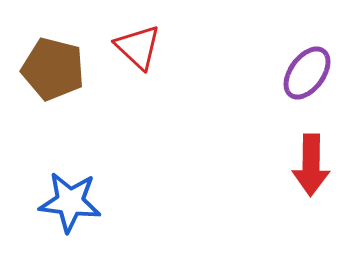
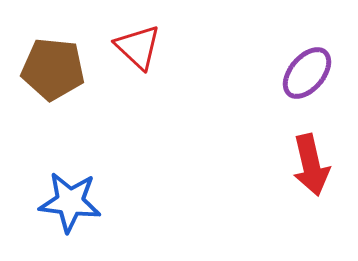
brown pentagon: rotated 8 degrees counterclockwise
purple ellipse: rotated 4 degrees clockwise
red arrow: rotated 14 degrees counterclockwise
